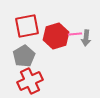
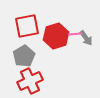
gray arrow: rotated 42 degrees counterclockwise
